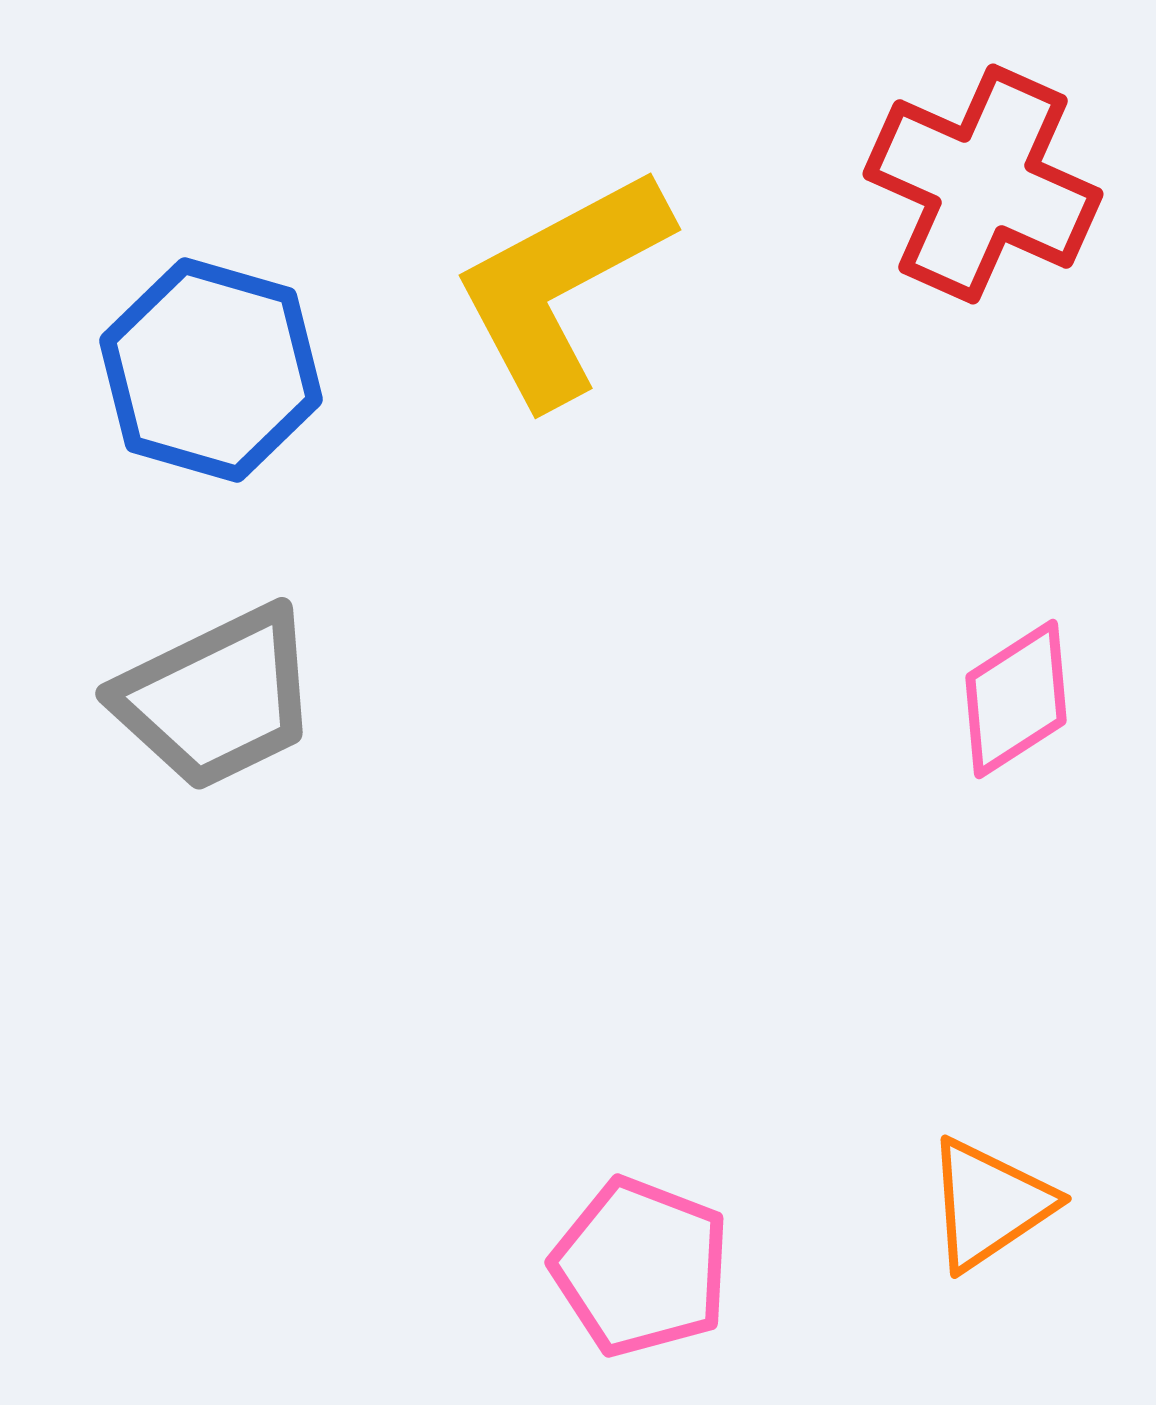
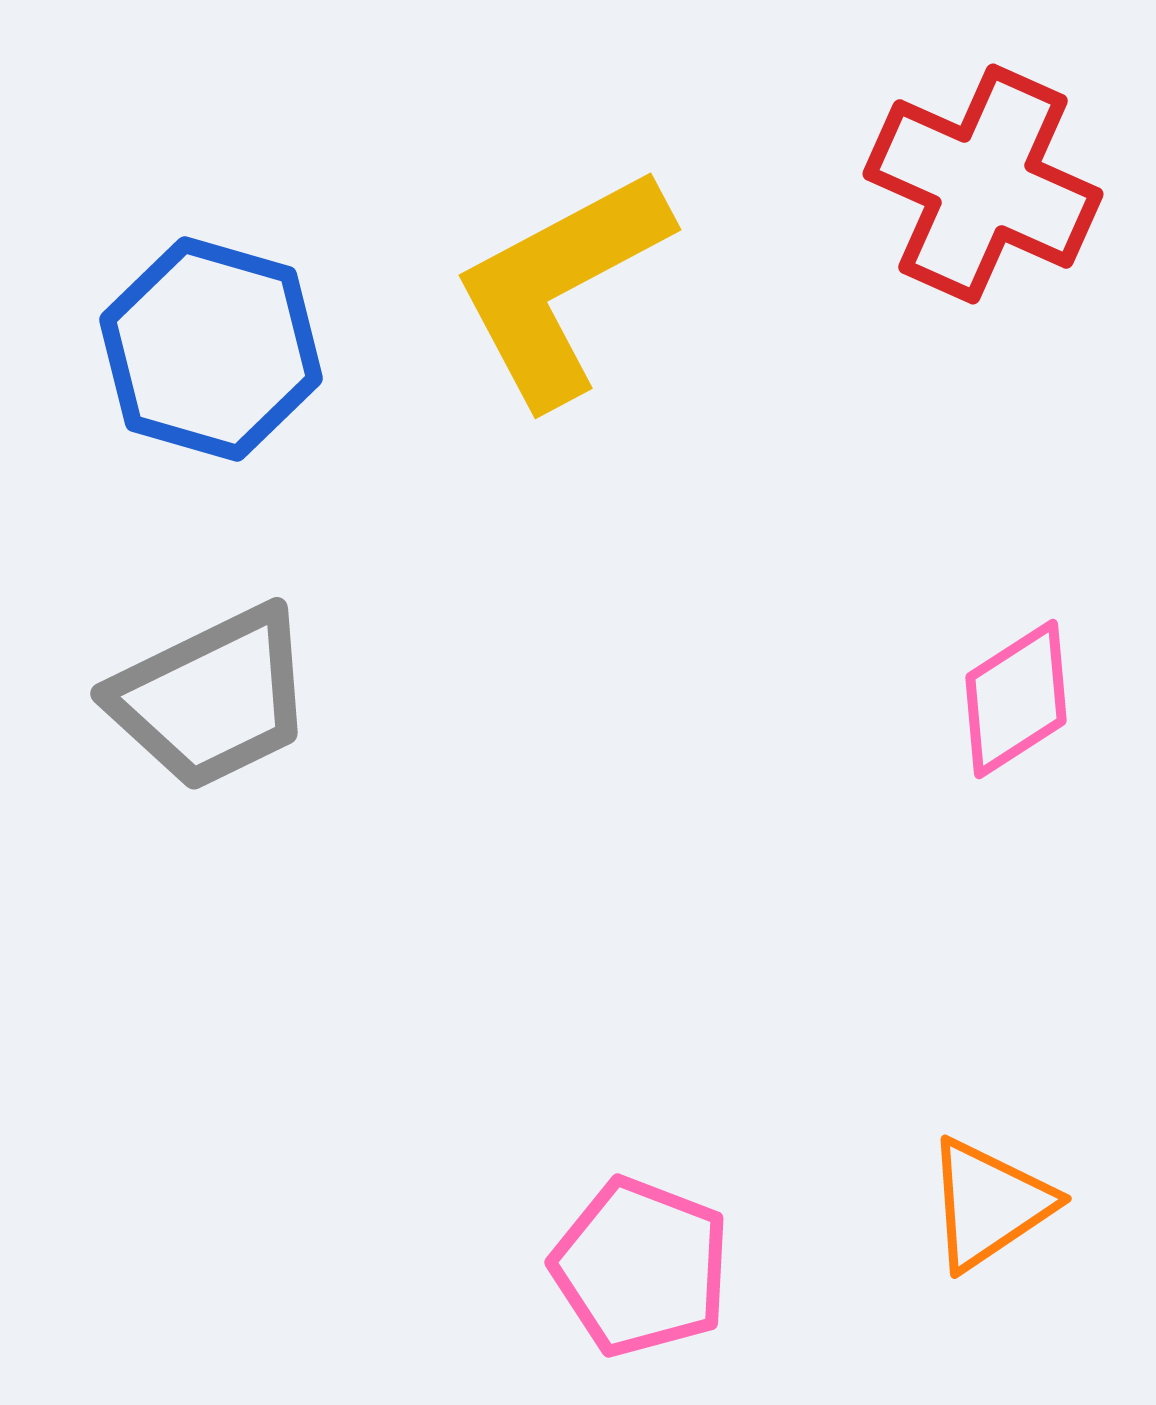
blue hexagon: moved 21 px up
gray trapezoid: moved 5 px left
